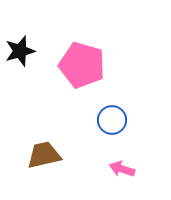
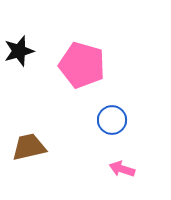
black star: moved 1 px left
brown trapezoid: moved 15 px left, 8 px up
